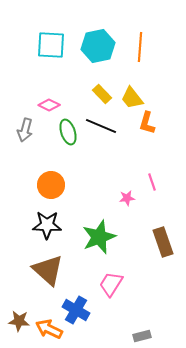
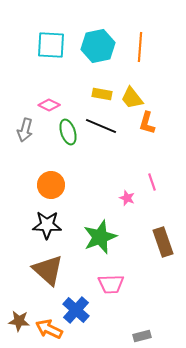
yellow rectangle: rotated 36 degrees counterclockwise
pink star: rotated 28 degrees clockwise
green star: moved 1 px right
pink trapezoid: rotated 124 degrees counterclockwise
blue cross: rotated 12 degrees clockwise
